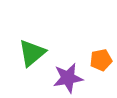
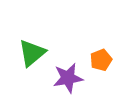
orange pentagon: rotated 10 degrees counterclockwise
